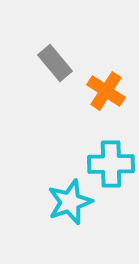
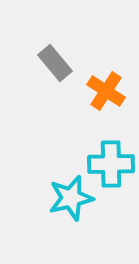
cyan star: moved 1 px right, 4 px up; rotated 6 degrees clockwise
